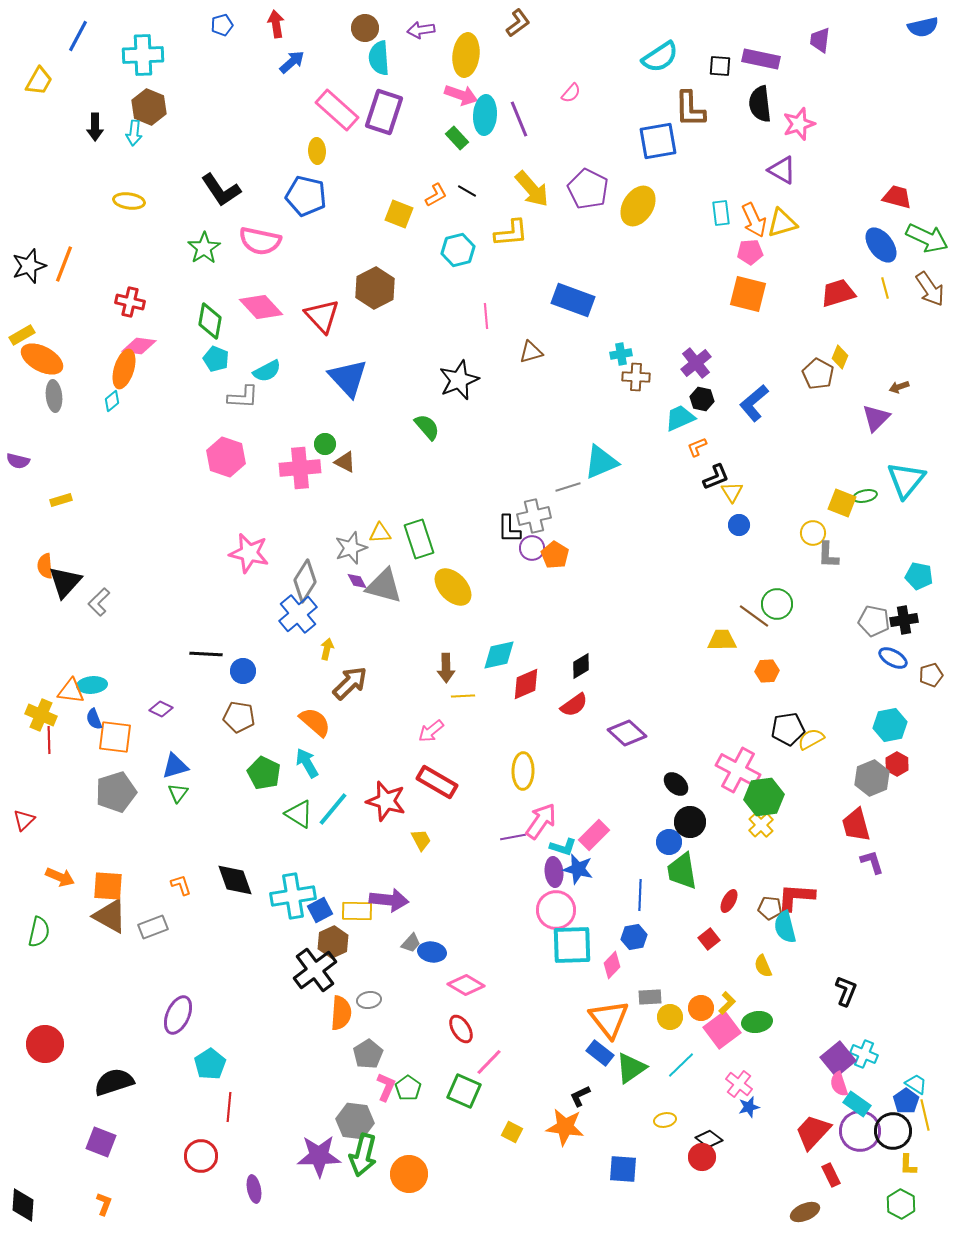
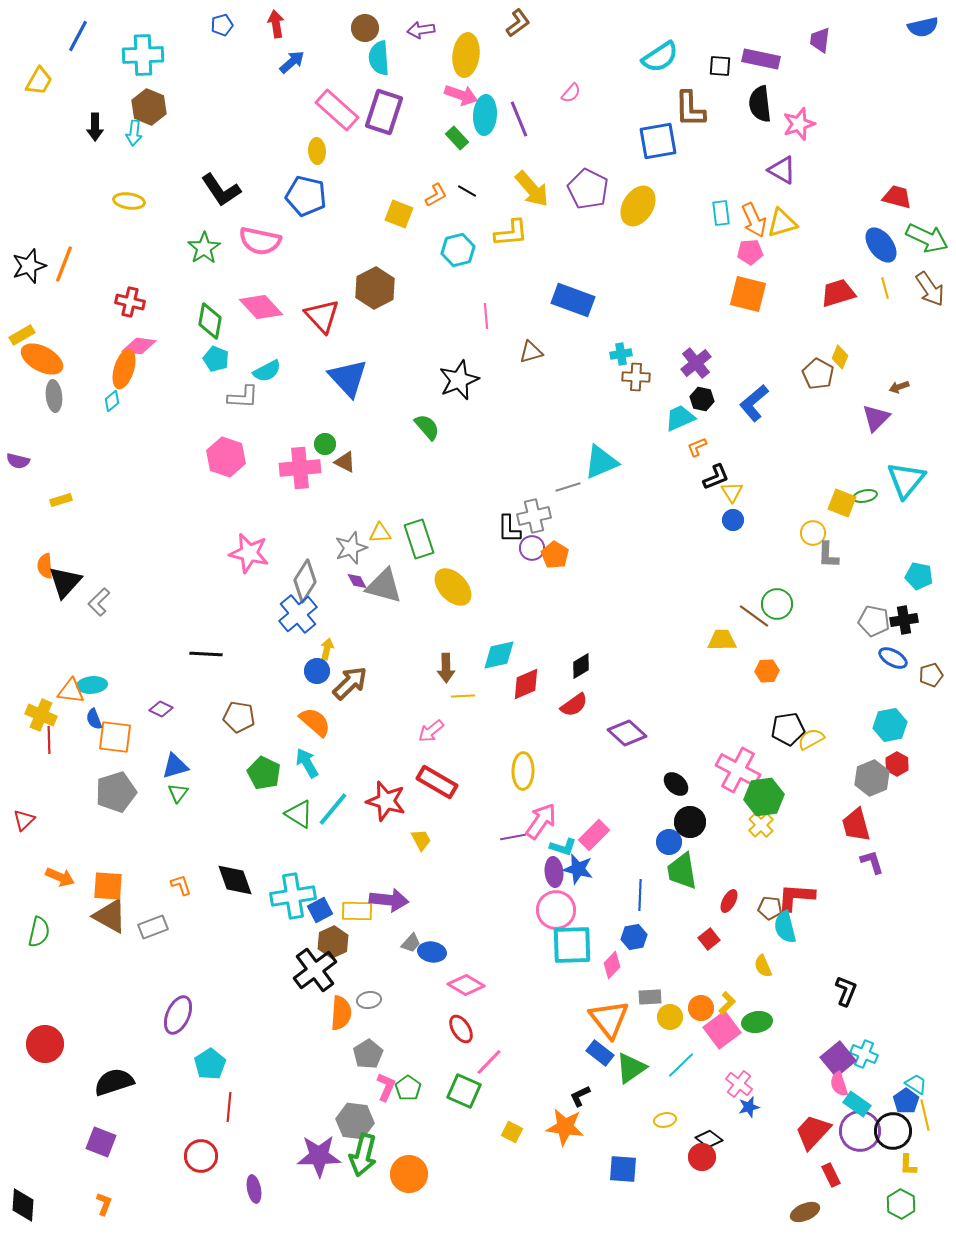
blue circle at (739, 525): moved 6 px left, 5 px up
blue circle at (243, 671): moved 74 px right
